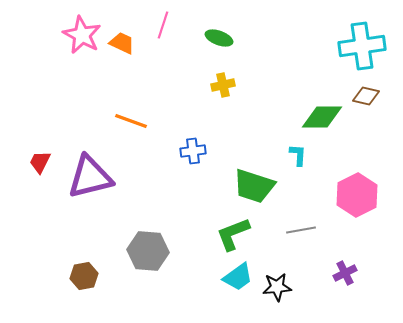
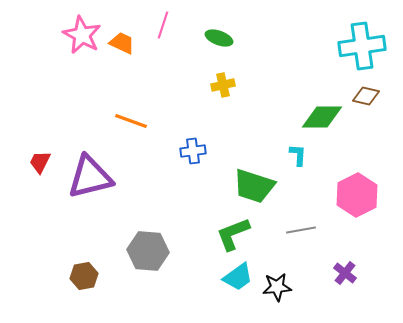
purple cross: rotated 25 degrees counterclockwise
